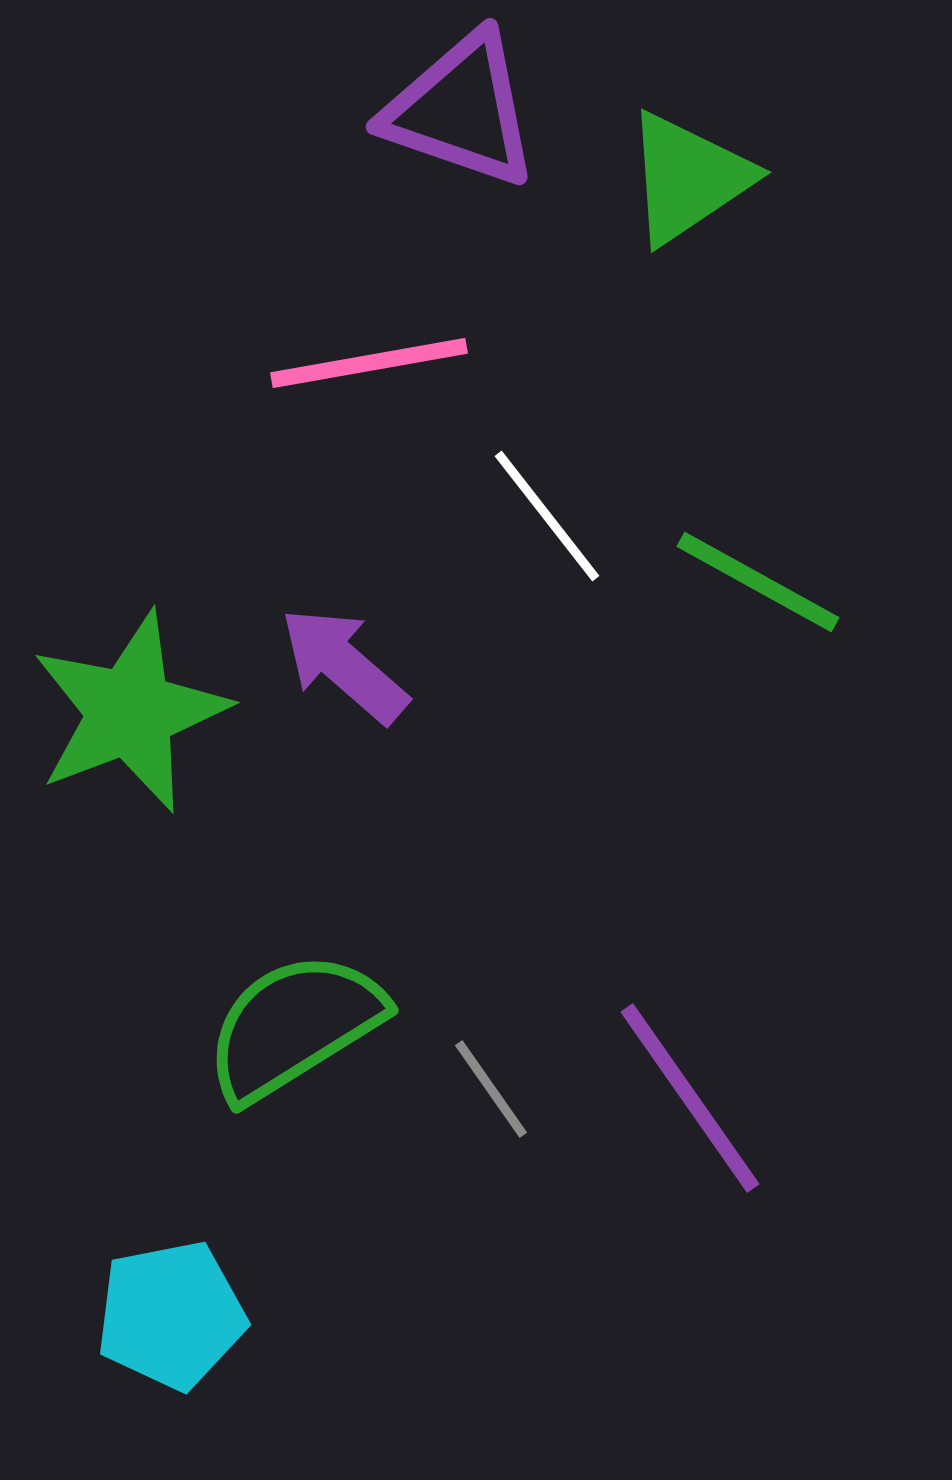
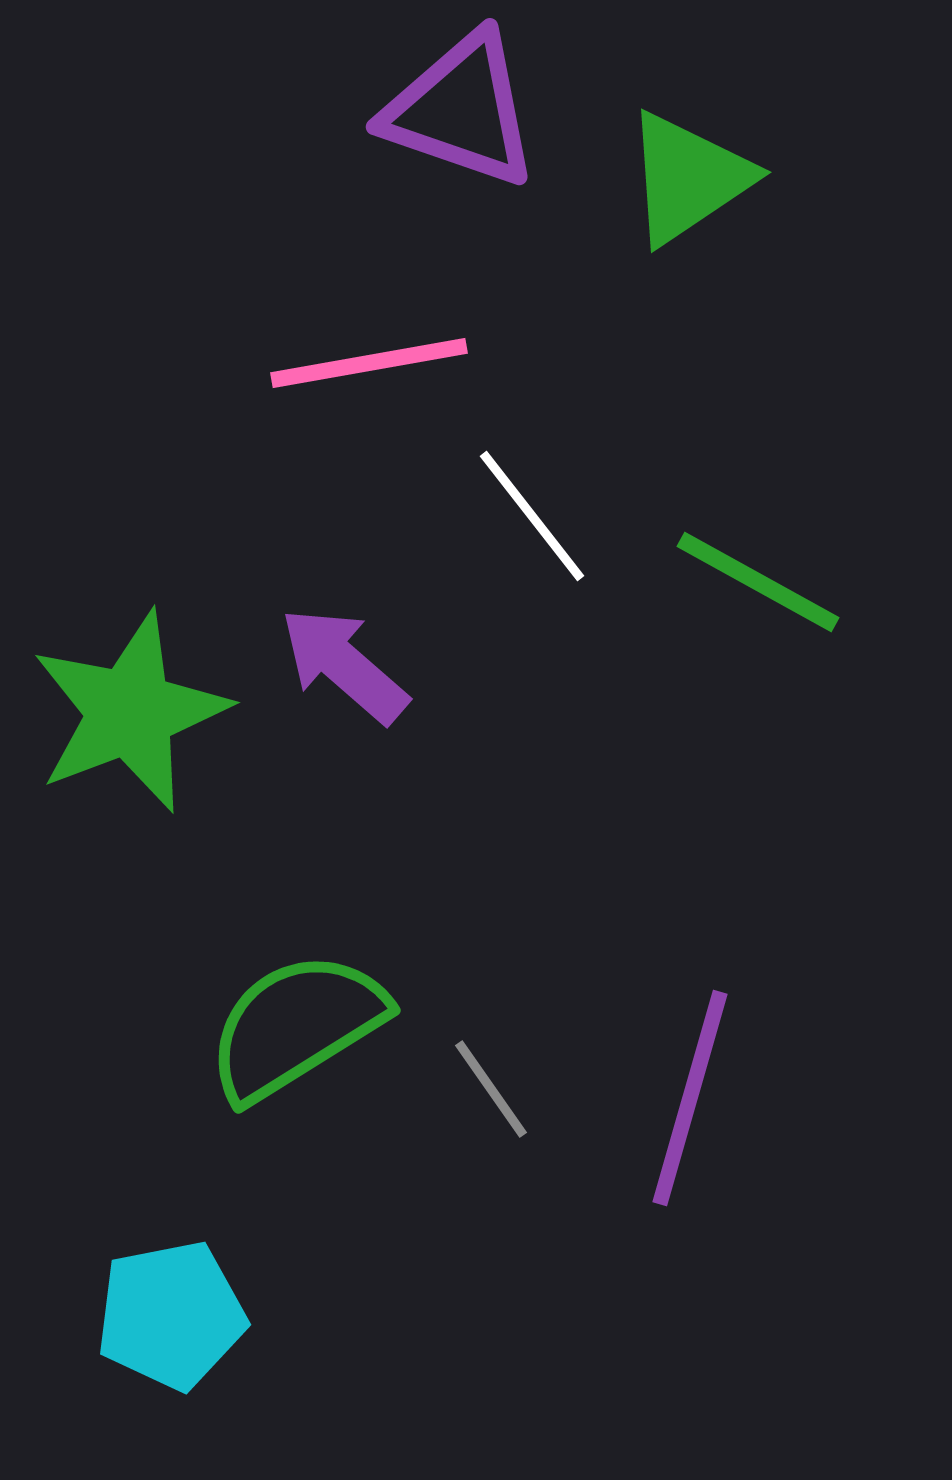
white line: moved 15 px left
green semicircle: moved 2 px right
purple line: rotated 51 degrees clockwise
